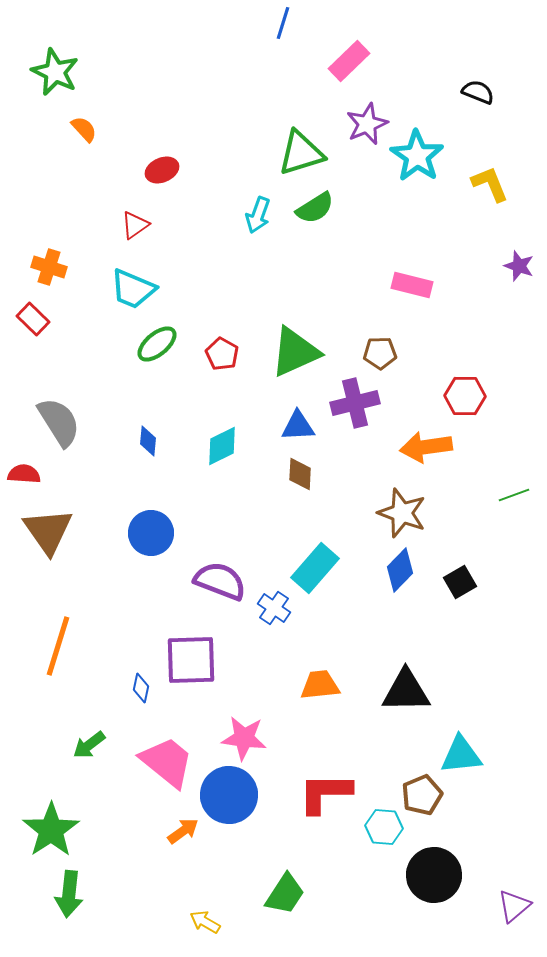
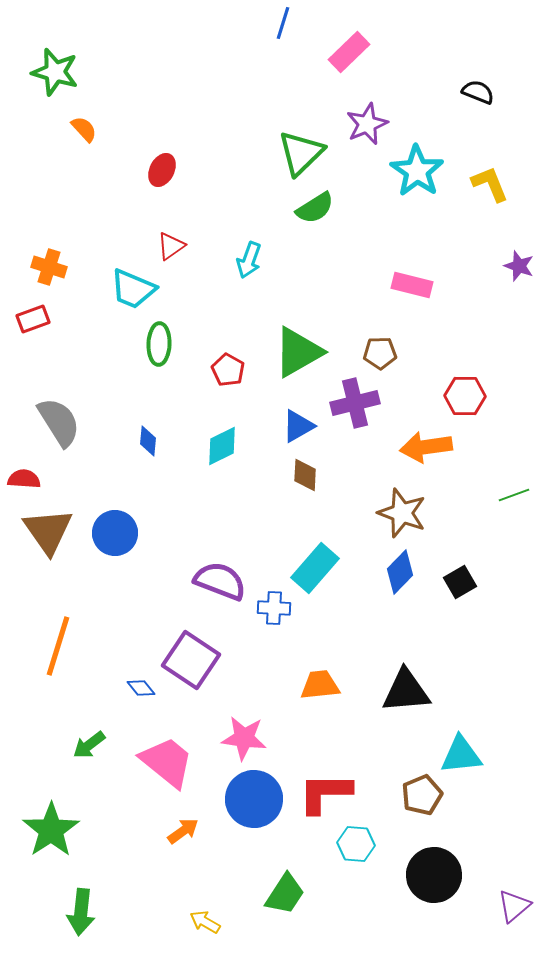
pink rectangle at (349, 61): moved 9 px up
green star at (55, 72): rotated 9 degrees counterclockwise
green triangle at (301, 153): rotated 27 degrees counterclockwise
cyan star at (417, 156): moved 15 px down
red ellipse at (162, 170): rotated 40 degrees counterclockwise
cyan arrow at (258, 215): moved 9 px left, 45 px down
red triangle at (135, 225): moved 36 px right, 21 px down
red rectangle at (33, 319): rotated 64 degrees counterclockwise
green ellipse at (157, 344): moved 2 px right; rotated 48 degrees counterclockwise
green triangle at (295, 352): moved 3 px right; rotated 6 degrees counterclockwise
red pentagon at (222, 354): moved 6 px right, 16 px down
blue triangle at (298, 426): rotated 27 degrees counterclockwise
red semicircle at (24, 474): moved 5 px down
brown diamond at (300, 474): moved 5 px right, 1 px down
blue circle at (151, 533): moved 36 px left
blue diamond at (400, 570): moved 2 px down
blue cross at (274, 608): rotated 32 degrees counterclockwise
purple square at (191, 660): rotated 36 degrees clockwise
blue diamond at (141, 688): rotated 52 degrees counterclockwise
black triangle at (406, 691): rotated 4 degrees counterclockwise
blue circle at (229, 795): moved 25 px right, 4 px down
cyan hexagon at (384, 827): moved 28 px left, 17 px down
green arrow at (69, 894): moved 12 px right, 18 px down
